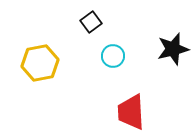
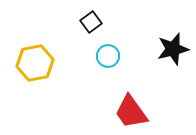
cyan circle: moved 5 px left
yellow hexagon: moved 5 px left
red trapezoid: rotated 33 degrees counterclockwise
